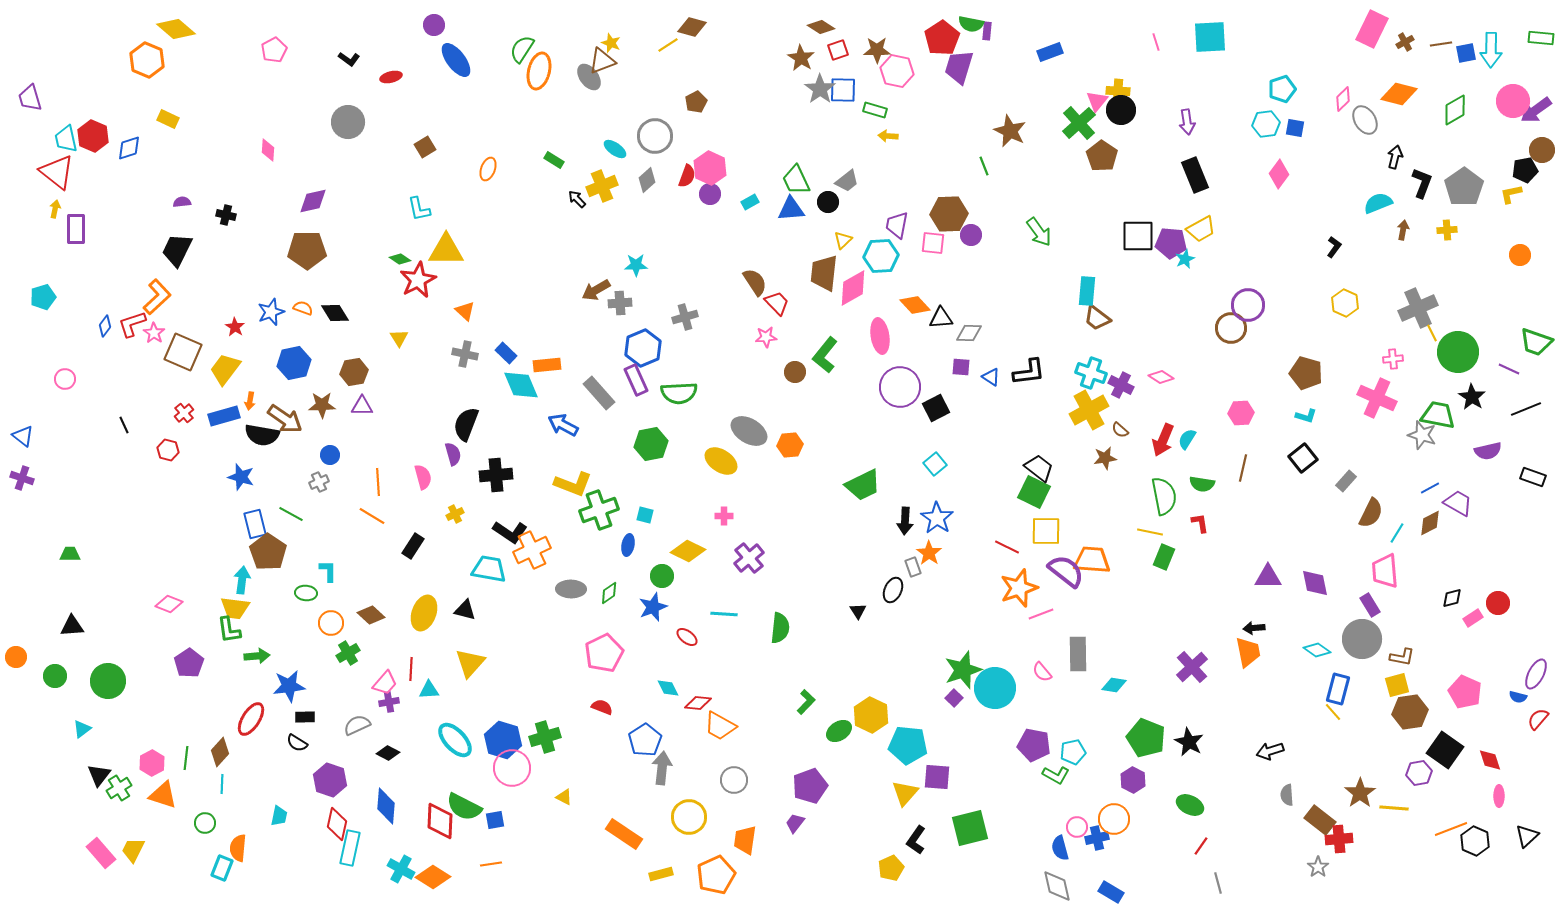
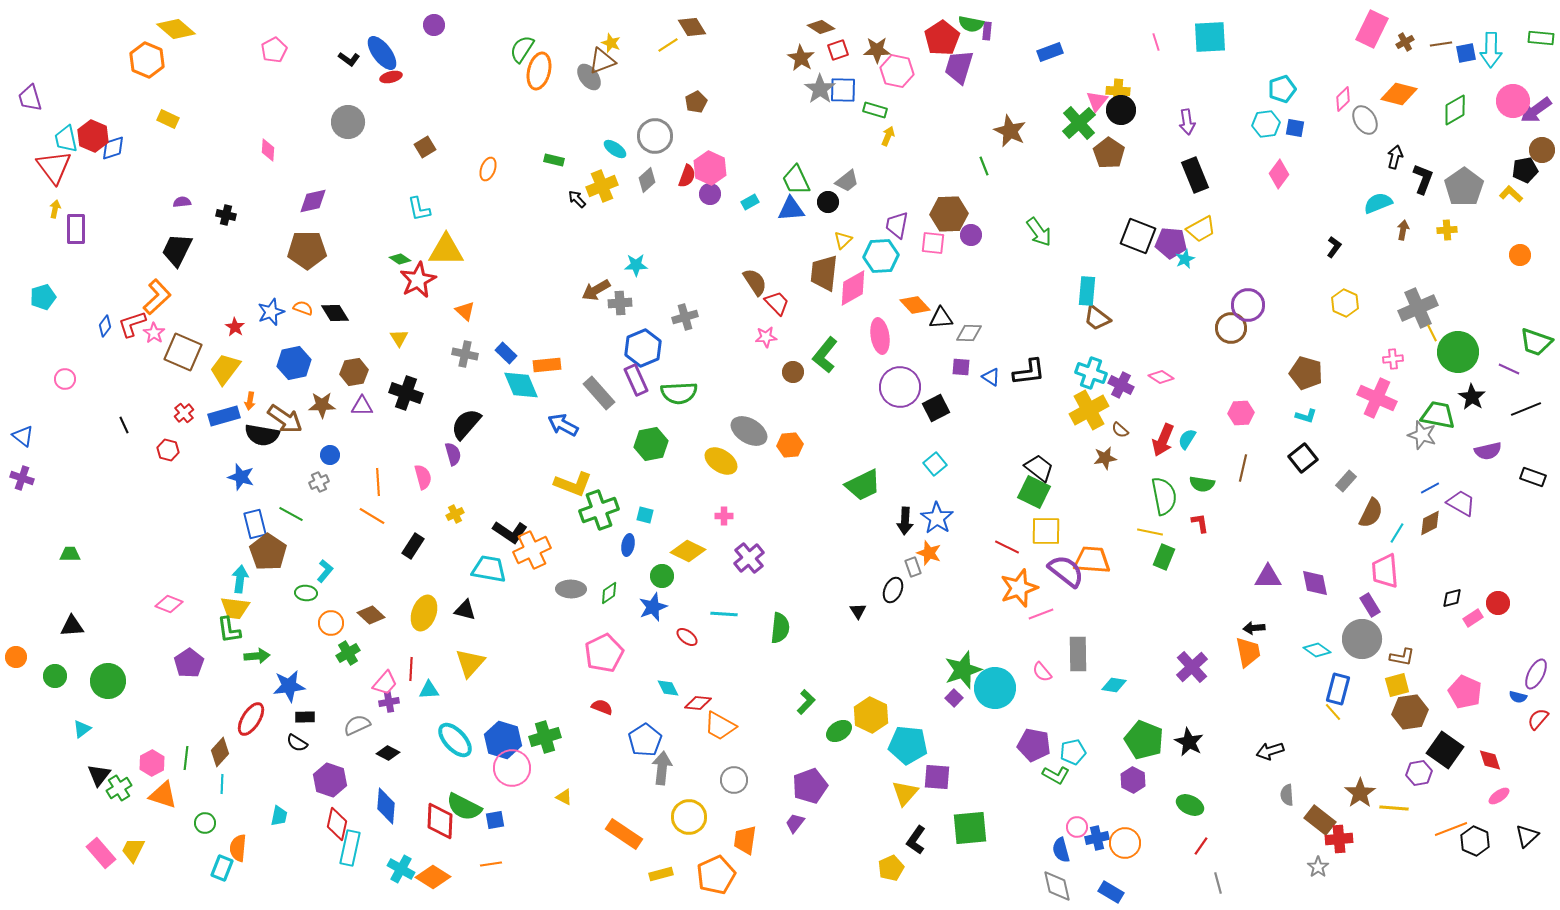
brown diamond at (692, 27): rotated 44 degrees clockwise
blue ellipse at (456, 60): moved 74 px left, 7 px up
yellow arrow at (888, 136): rotated 108 degrees clockwise
blue diamond at (129, 148): moved 16 px left
brown pentagon at (1102, 156): moved 7 px right, 3 px up
green rectangle at (554, 160): rotated 18 degrees counterclockwise
red triangle at (57, 172): moved 3 px left, 5 px up; rotated 15 degrees clockwise
black L-shape at (1422, 183): moved 1 px right, 4 px up
yellow L-shape at (1511, 194): rotated 55 degrees clockwise
black square at (1138, 236): rotated 21 degrees clockwise
brown circle at (795, 372): moved 2 px left
black semicircle at (466, 424): rotated 20 degrees clockwise
black cross at (496, 475): moved 90 px left, 82 px up; rotated 24 degrees clockwise
purple trapezoid at (1458, 503): moved 3 px right
orange star at (929, 553): rotated 15 degrees counterclockwise
cyan L-shape at (328, 571): moved 3 px left; rotated 40 degrees clockwise
cyan arrow at (242, 580): moved 2 px left, 1 px up
green pentagon at (1146, 738): moved 2 px left, 2 px down
pink ellipse at (1499, 796): rotated 55 degrees clockwise
orange circle at (1114, 819): moved 11 px right, 24 px down
green square at (970, 828): rotated 9 degrees clockwise
blue semicircle at (1060, 848): moved 1 px right, 2 px down
